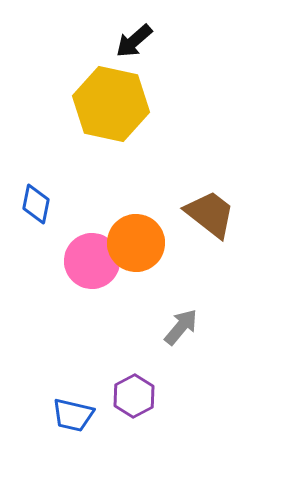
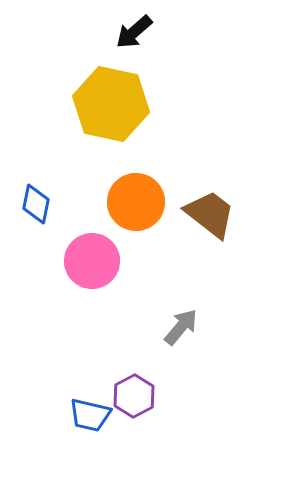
black arrow: moved 9 px up
orange circle: moved 41 px up
blue trapezoid: moved 17 px right
